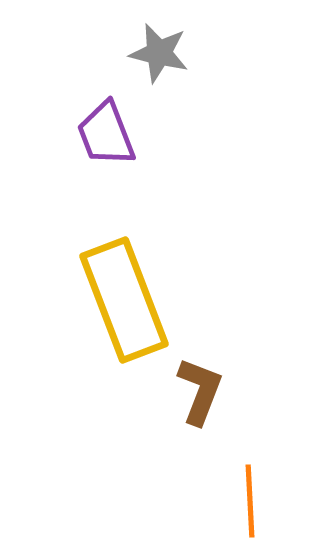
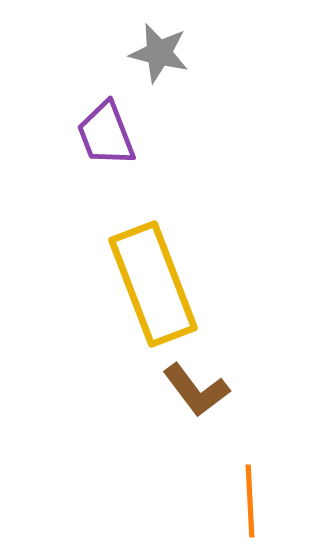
yellow rectangle: moved 29 px right, 16 px up
brown L-shape: moved 4 px left, 1 px up; rotated 122 degrees clockwise
